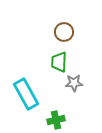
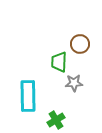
brown circle: moved 16 px right, 12 px down
cyan rectangle: moved 2 px right, 2 px down; rotated 28 degrees clockwise
green cross: rotated 18 degrees counterclockwise
